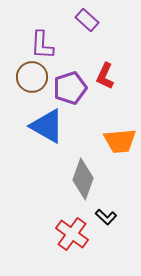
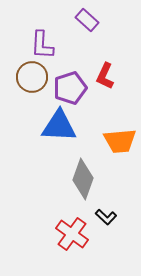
blue triangle: moved 12 px right; rotated 27 degrees counterclockwise
